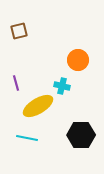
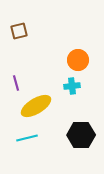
cyan cross: moved 10 px right; rotated 21 degrees counterclockwise
yellow ellipse: moved 2 px left
cyan line: rotated 25 degrees counterclockwise
